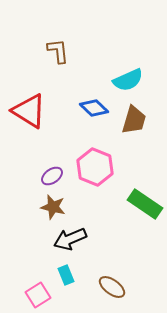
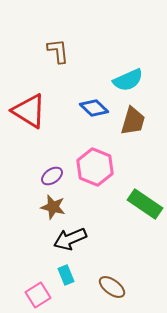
brown trapezoid: moved 1 px left, 1 px down
